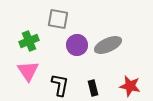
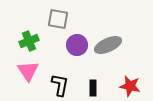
black rectangle: rotated 14 degrees clockwise
